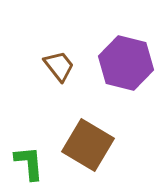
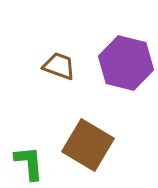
brown trapezoid: rotated 32 degrees counterclockwise
